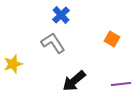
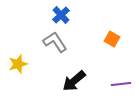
gray L-shape: moved 2 px right, 1 px up
yellow star: moved 5 px right
